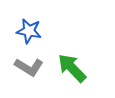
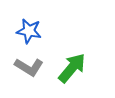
green arrow: rotated 84 degrees clockwise
